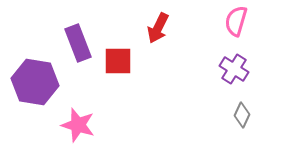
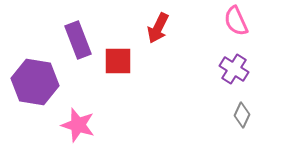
pink semicircle: rotated 40 degrees counterclockwise
purple rectangle: moved 3 px up
